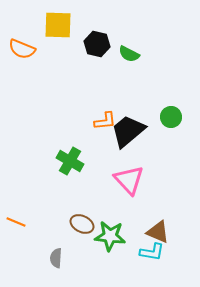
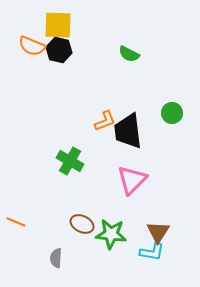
black hexagon: moved 38 px left, 6 px down
orange semicircle: moved 10 px right, 3 px up
green circle: moved 1 px right, 4 px up
orange L-shape: rotated 15 degrees counterclockwise
black trapezoid: rotated 57 degrees counterclockwise
pink triangle: moved 3 px right; rotated 28 degrees clockwise
brown triangle: rotated 40 degrees clockwise
green star: moved 1 px right, 2 px up
